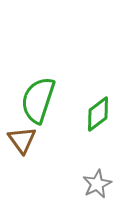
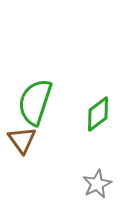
green semicircle: moved 3 px left, 2 px down
